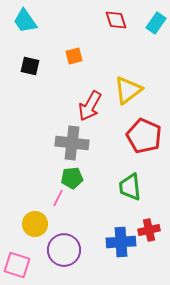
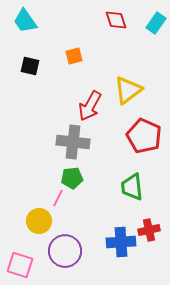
gray cross: moved 1 px right, 1 px up
green trapezoid: moved 2 px right
yellow circle: moved 4 px right, 3 px up
purple circle: moved 1 px right, 1 px down
pink square: moved 3 px right
